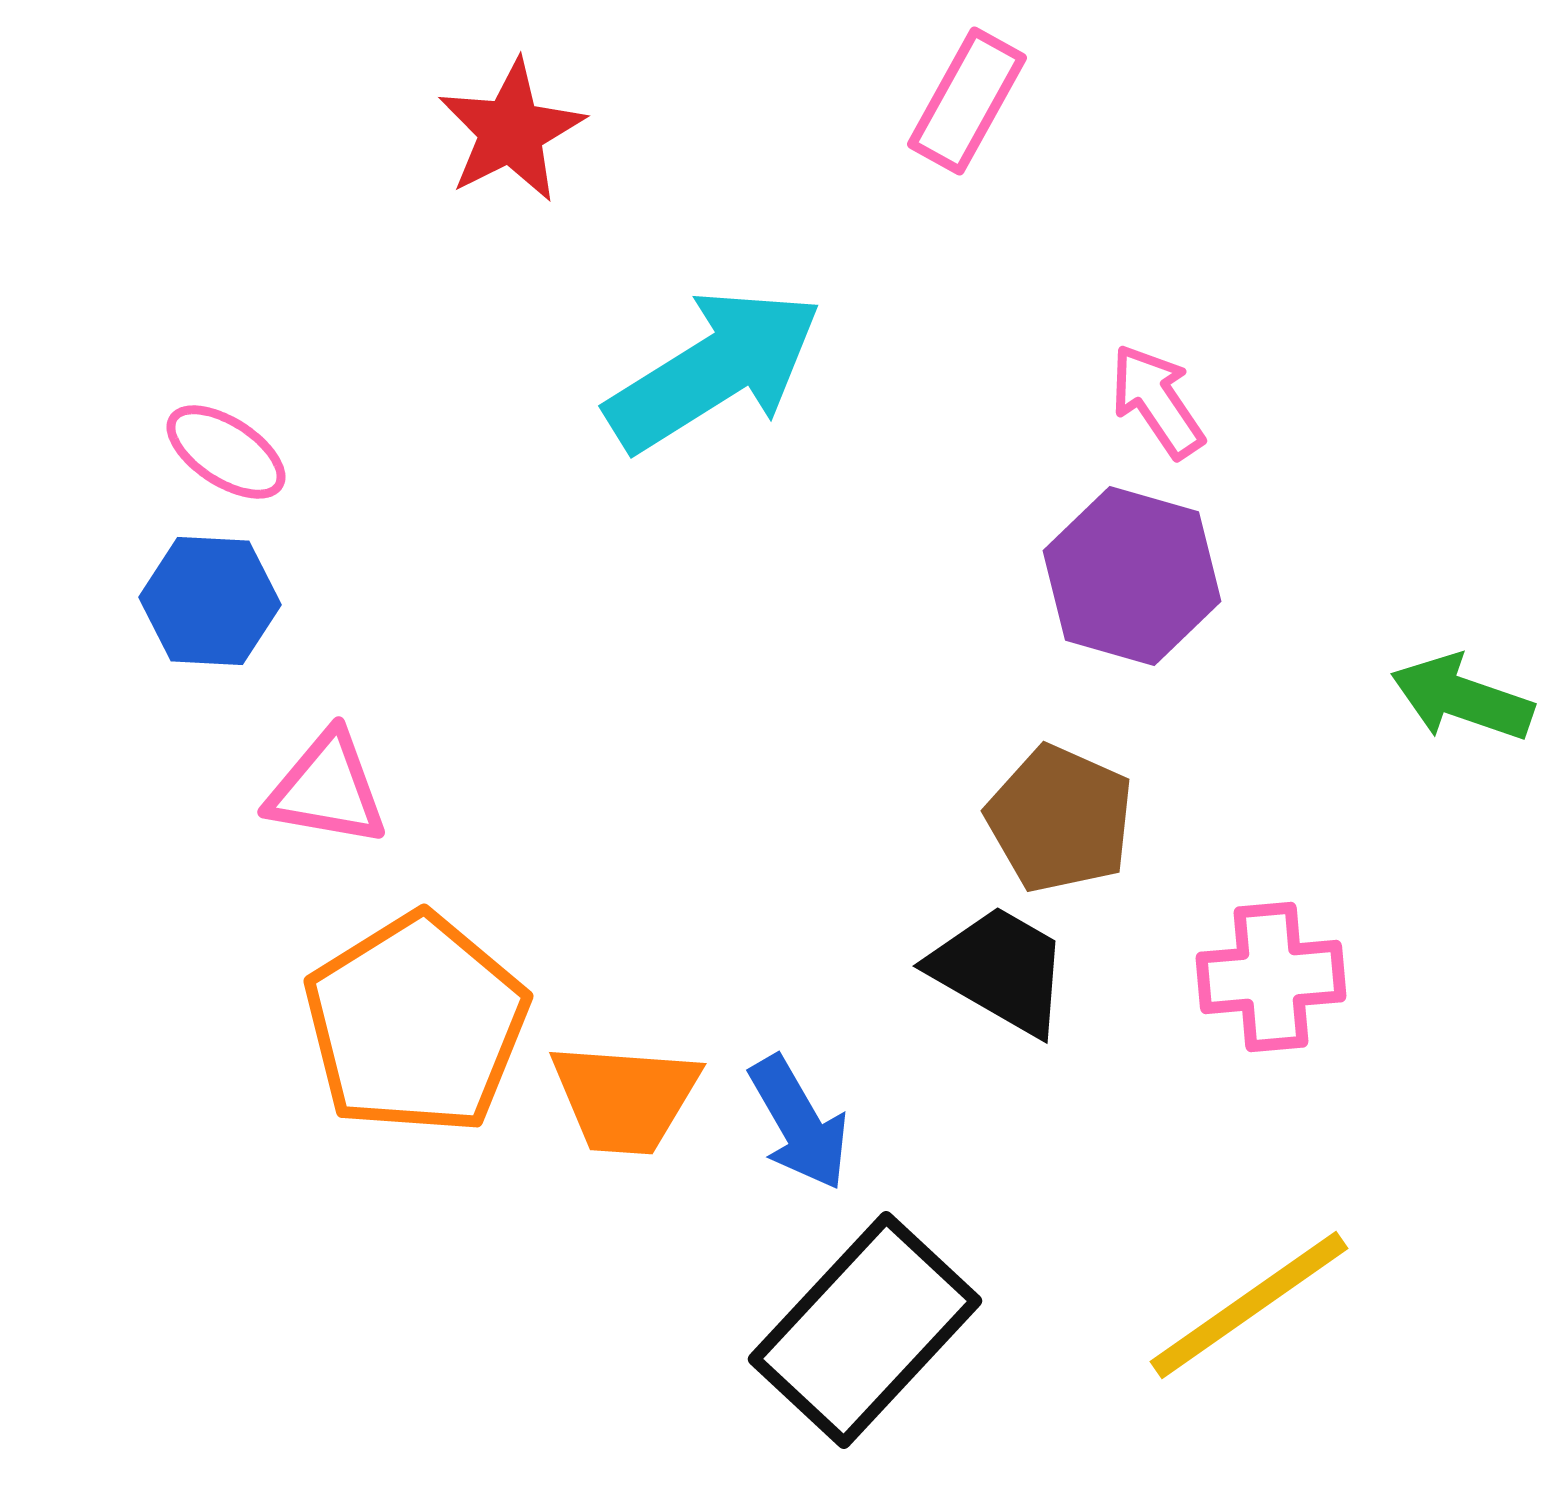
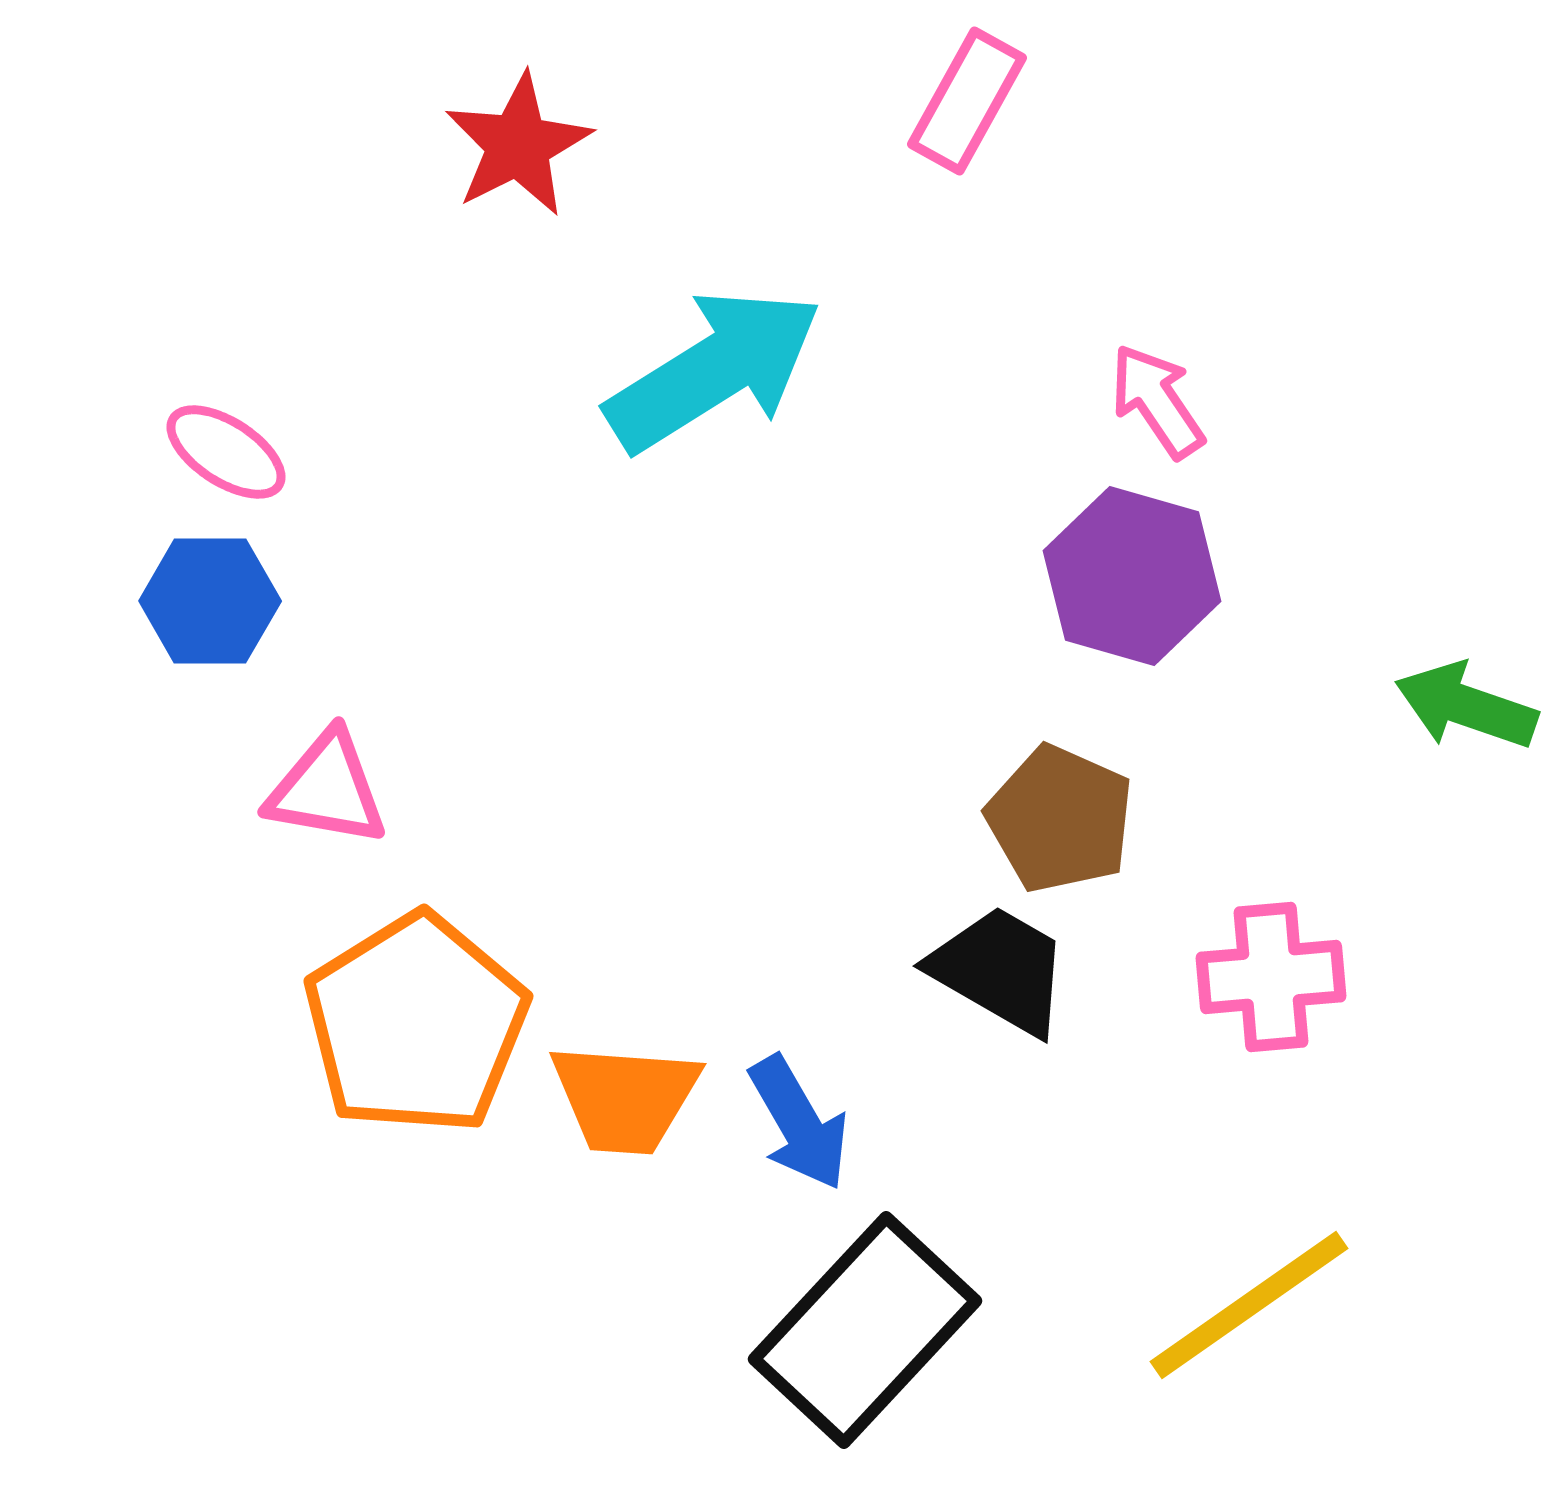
red star: moved 7 px right, 14 px down
blue hexagon: rotated 3 degrees counterclockwise
green arrow: moved 4 px right, 8 px down
